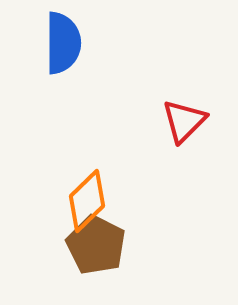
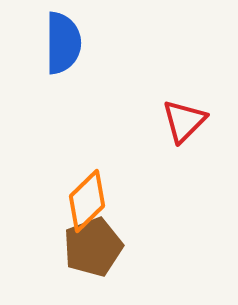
brown pentagon: moved 3 px left, 2 px down; rotated 24 degrees clockwise
